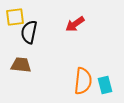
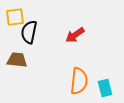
red arrow: moved 11 px down
brown trapezoid: moved 4 px left, 5 px up
orange semicircle: moved 4 px left
cyan rectangle: moved 3 px down
